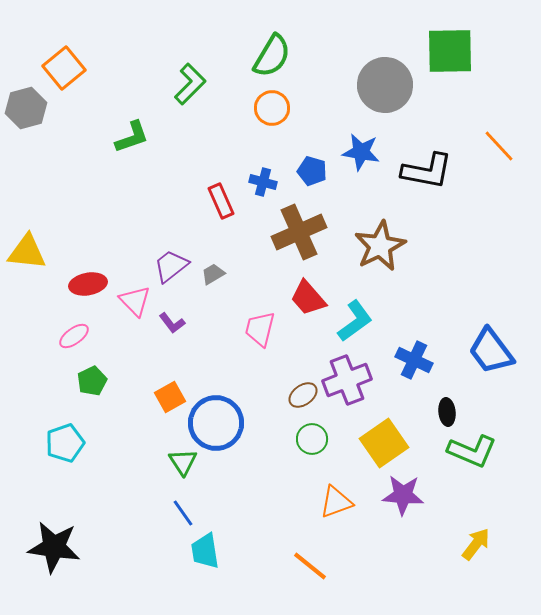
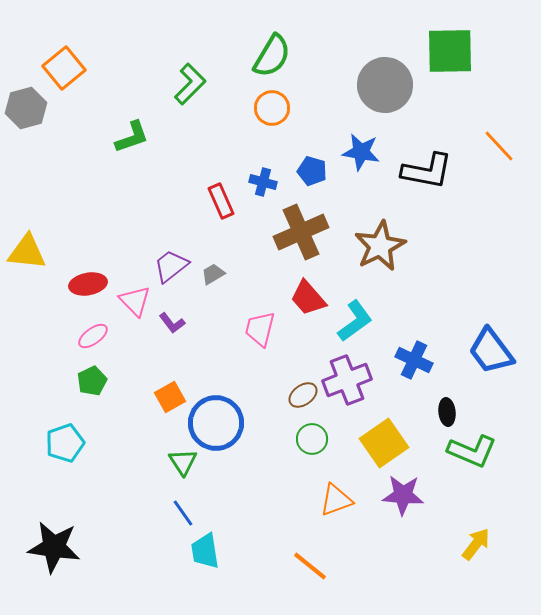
brown cross at (299, 232): moved 2 px right
pink ellipse at (74, 336): moved 19 px right
orange triangle at (336, 502): moved 2 px up
